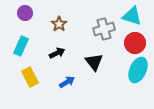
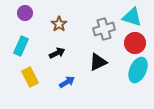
cyan triangle: moved 1 px down
black triangle: moved 4 px right; rotated 42 degrees clockwise
